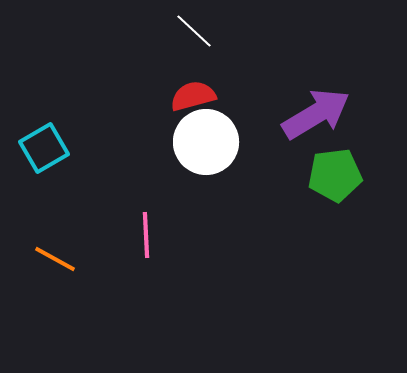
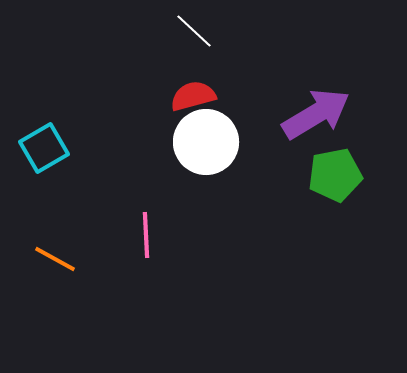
green pentagon: rotated 4 degrees counterclockwise
